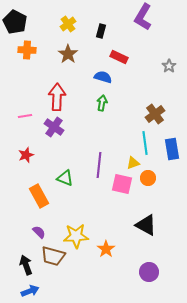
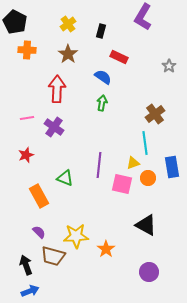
blue semicircle: rotated 18 degrees clockwise
red arrow: moved 8 px up
pink line: moved 2 px right, 2 px down
blue rectangle: moved 18 px down
